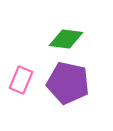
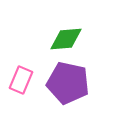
green diamond: rotated 12 degrees counterclockwise
